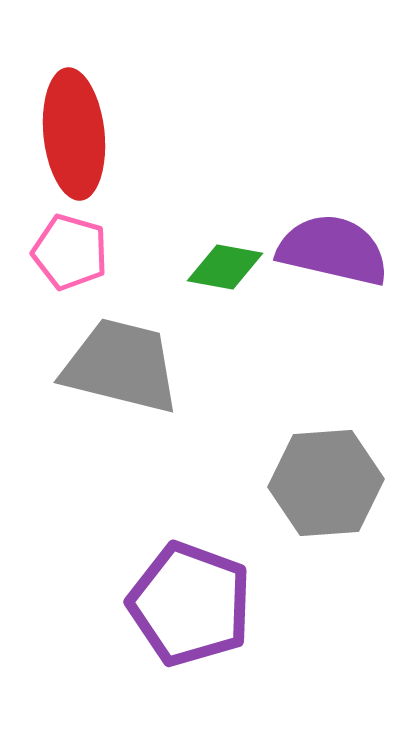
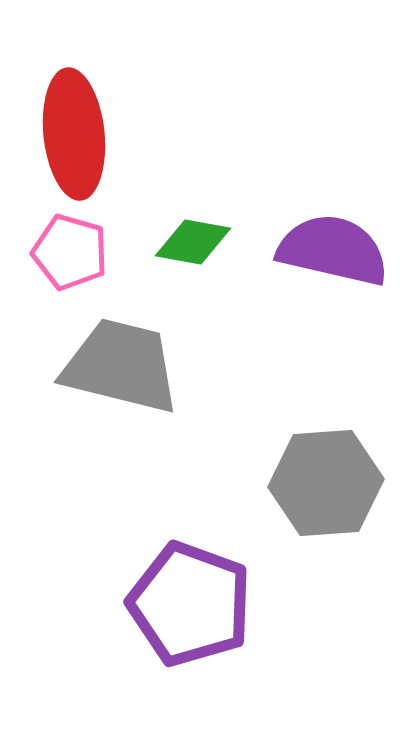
green diamond: moved 32 px left, 25 px up
